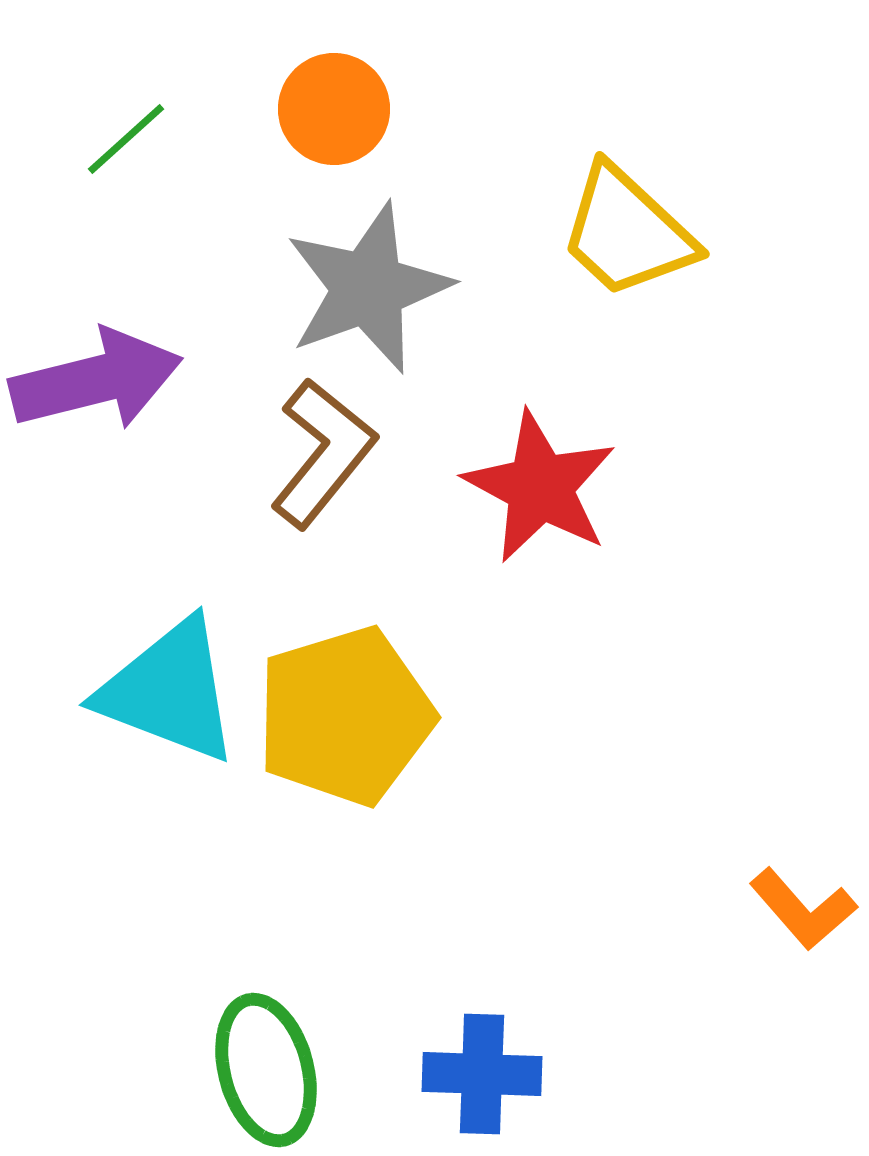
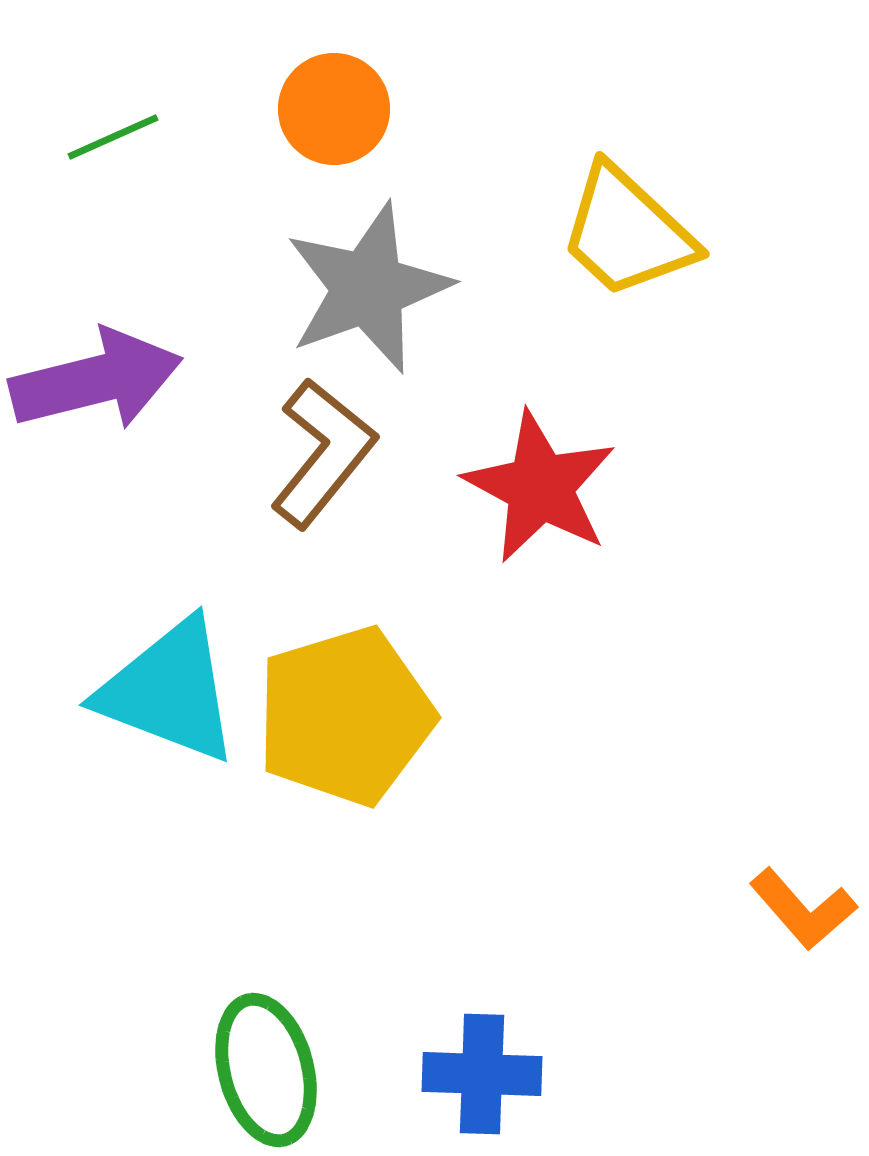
green line: moved 13 px left, 2 px up; rotated 18 degrees clockwise
